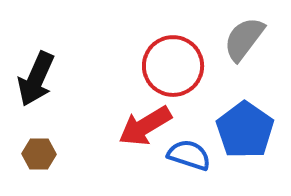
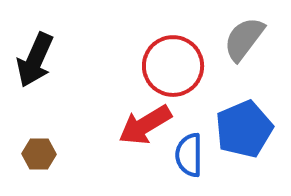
black arrow: moved 1 px left, 19 px up
red arrow: moved 1 px up
blue pentagon: moved 1 px left, 1 px up; rotated 14 degrees clockwise
blue semicircle: rotated 108 degrees counterclockwise
